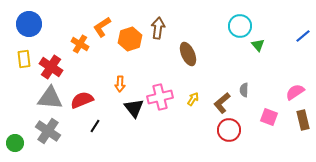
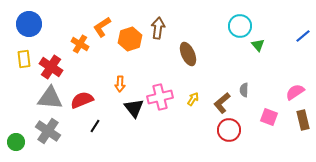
green circle: moved 1 px right, 1 px up
